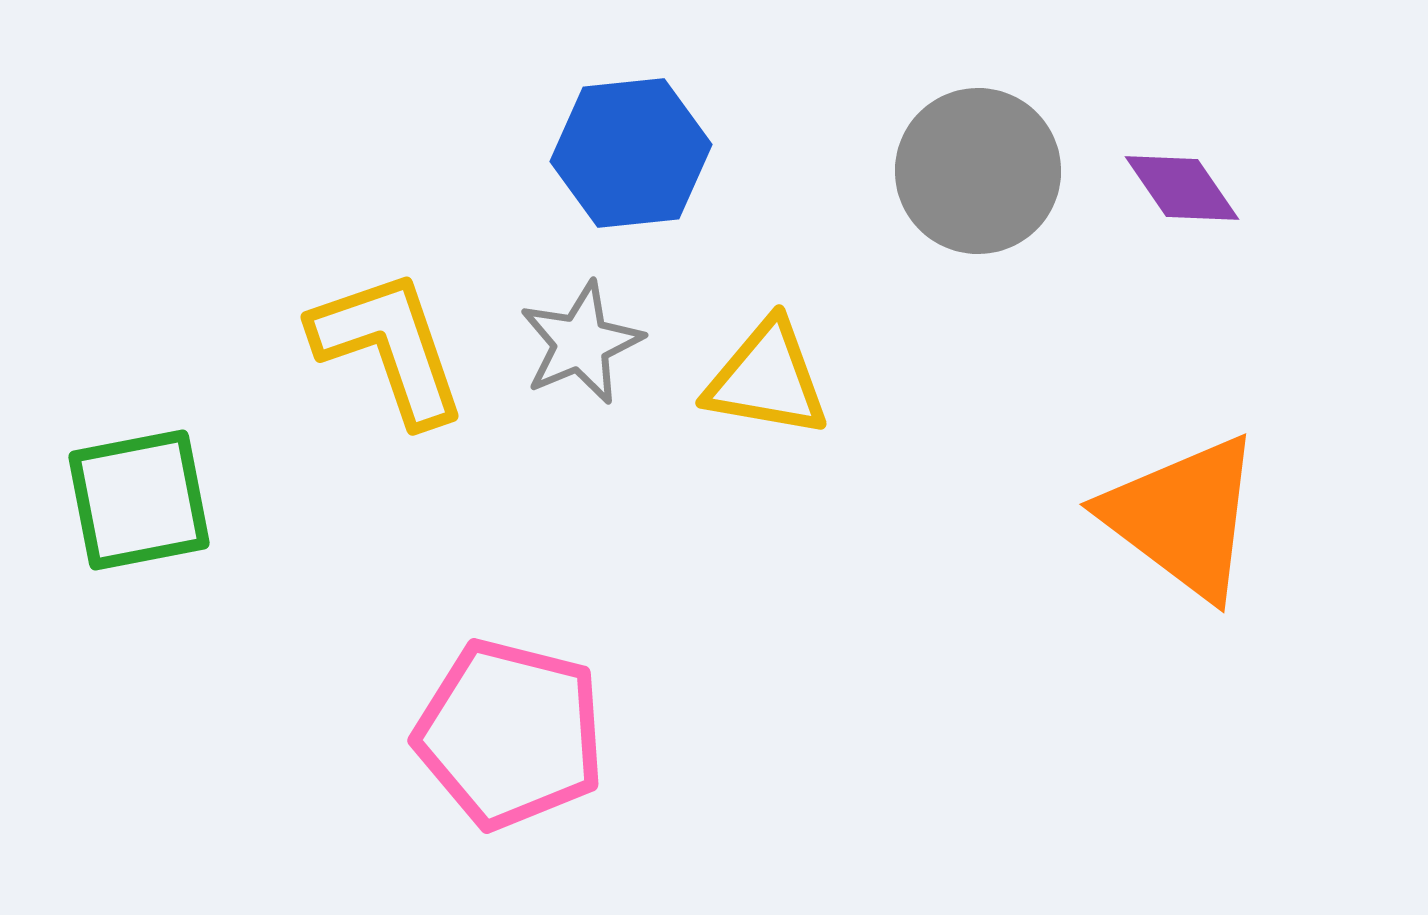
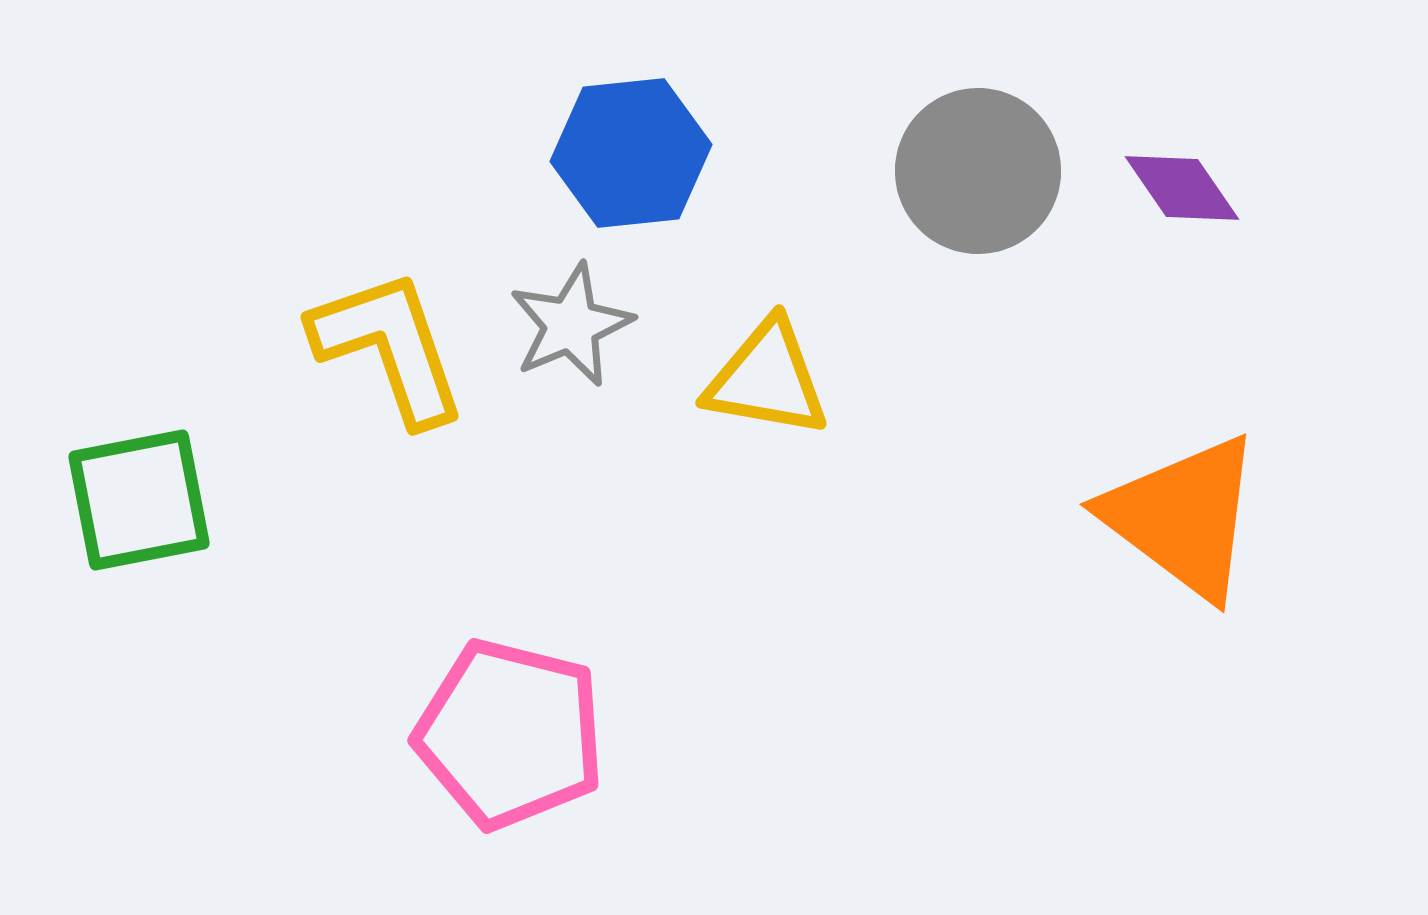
gray star: moved 10 px left, 18 px up
